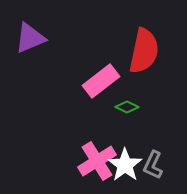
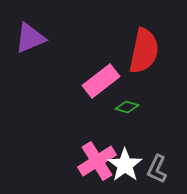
green diamond: rotated 10 degrees counterclockwise
gray L-shape: moved 4 px right, 4 px down
